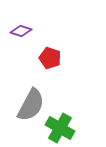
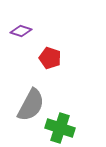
green cross: rotated 12 degrees counterclockwise
